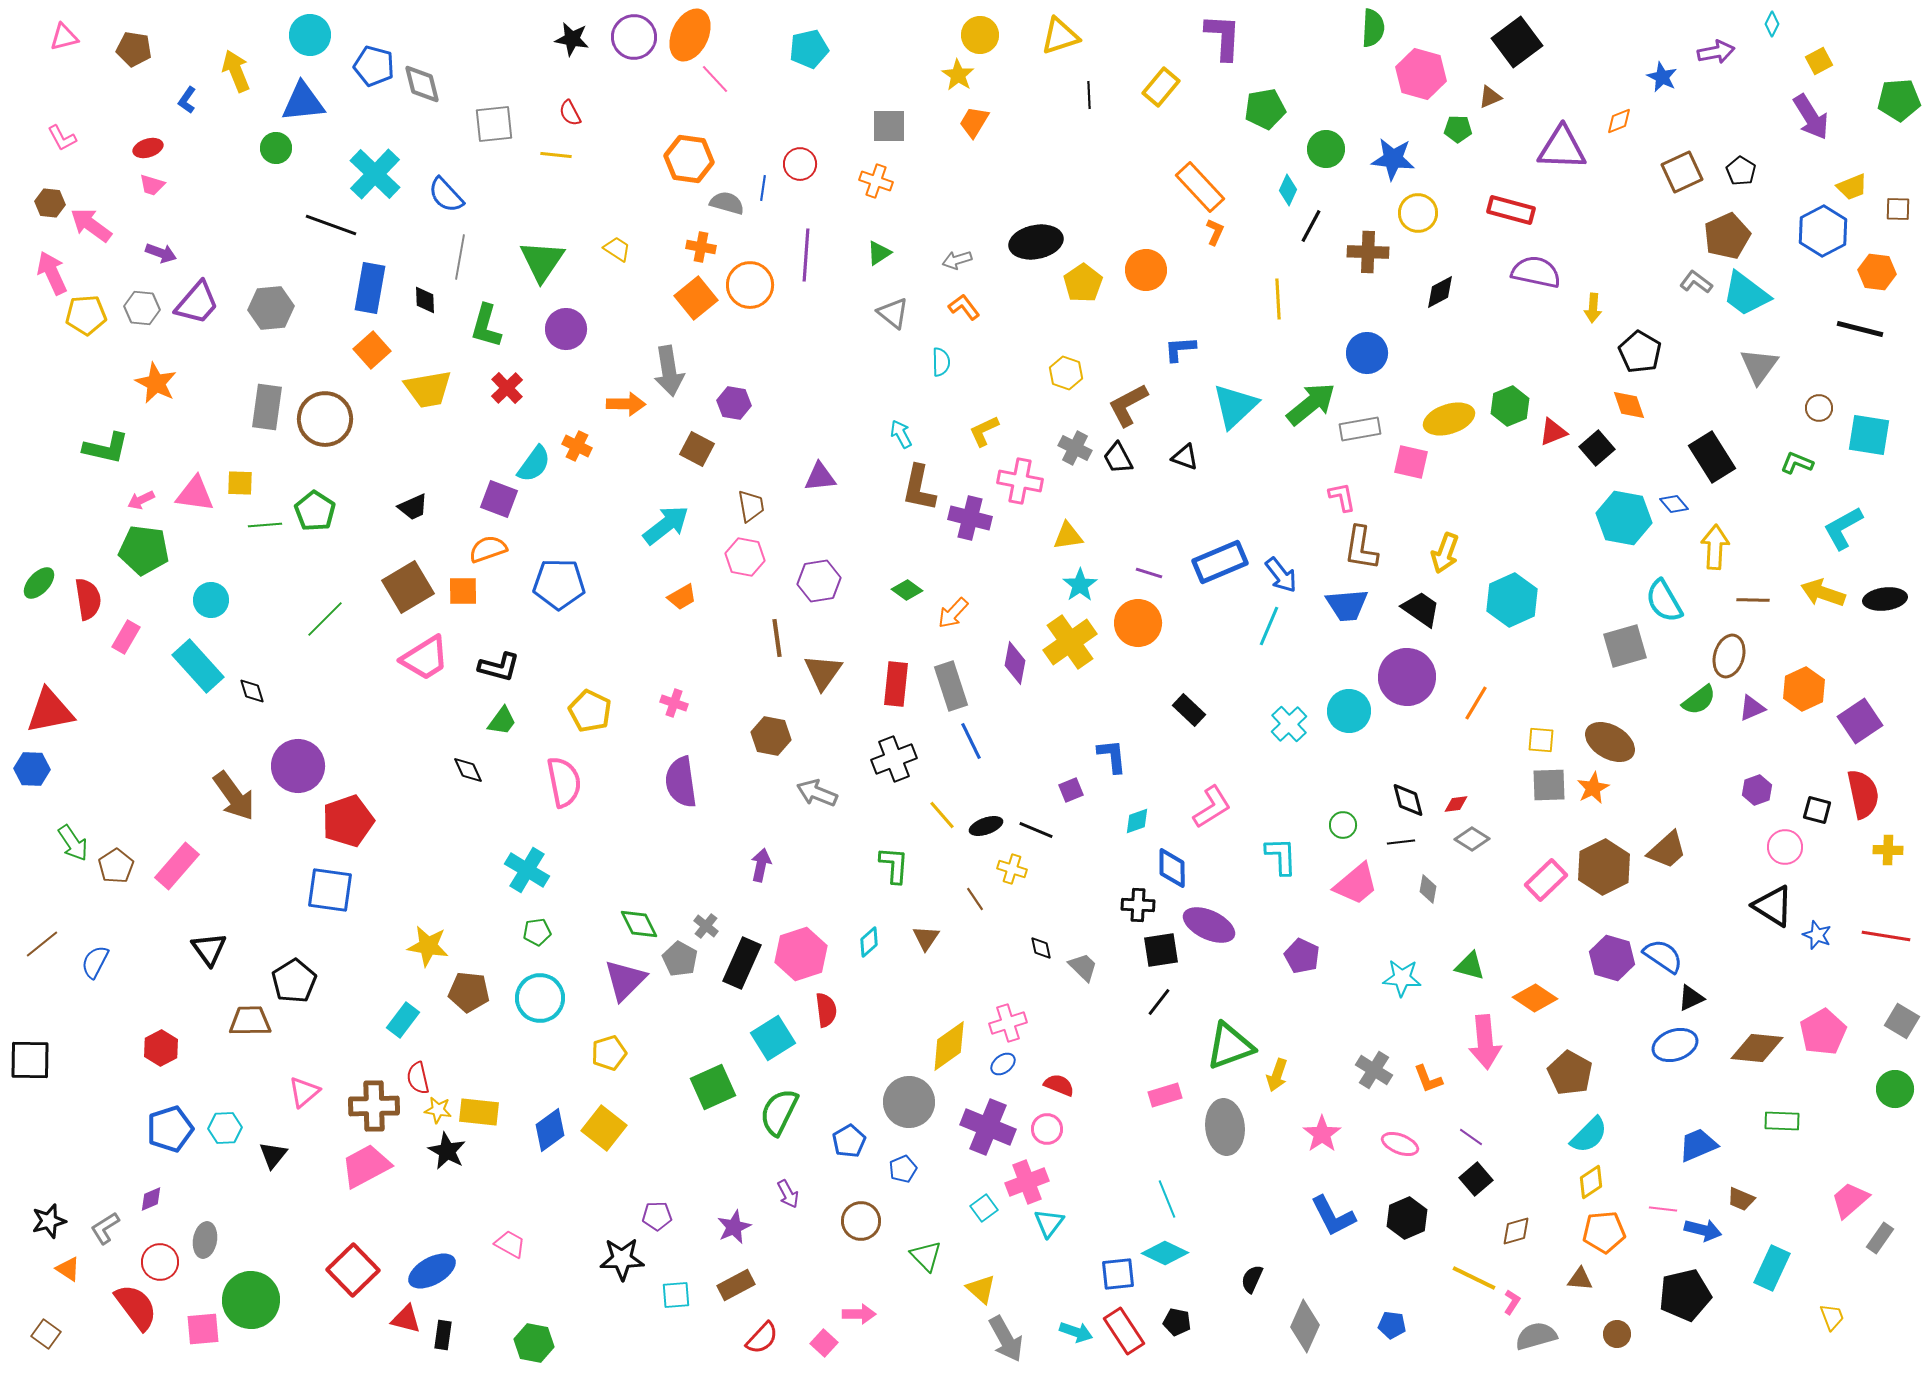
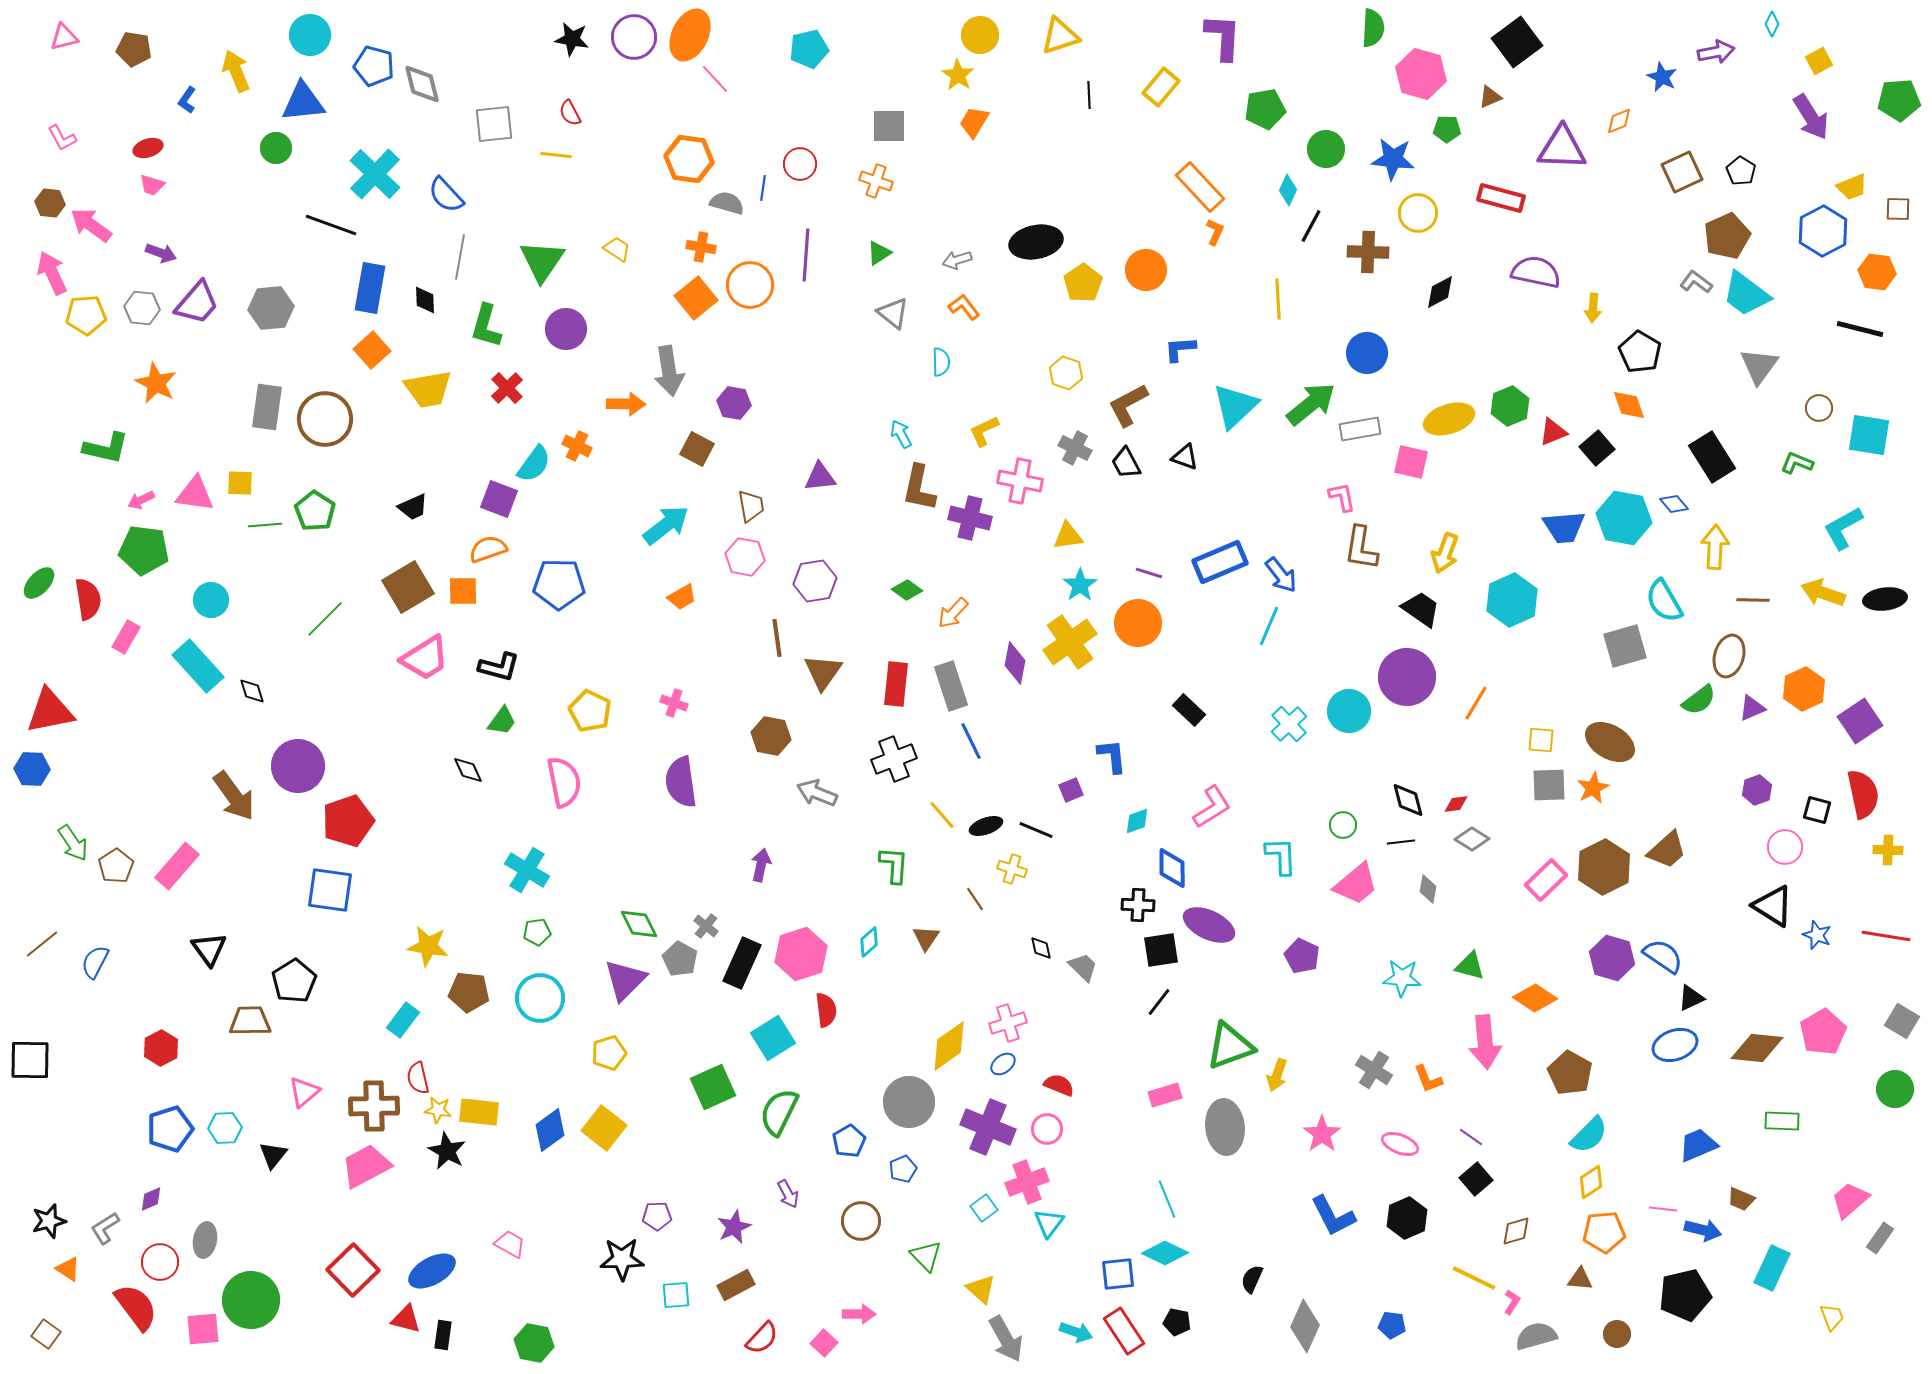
green pentagon at (1458, 129): moved 11 px left
red rectangle at (1511, 210): moved 10 px left, 12 px up
black trapezoid at (1118, 458): moved 8 px right, 5 px down
purple hexagon at (819, 581): moved 4 px left
blue trapezoid at (1347, 605): moved 217 px right, 78 px up
